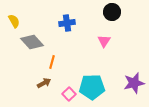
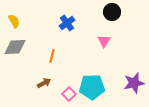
blue cross: rotated 28 degrees counterclockwise
gray diamond: moved 17 px left, 5 px down; rotated 50 degrees counterclockwise
orange line: moved 6 px up
